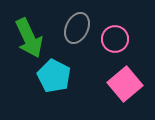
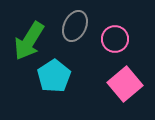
gray ellipse: moved 2 px left, 2 px up
green arrow: moved 3 px down; rotated 57 degrees clockwise
cyan pentagon: rotated 12 degrees clockwise
